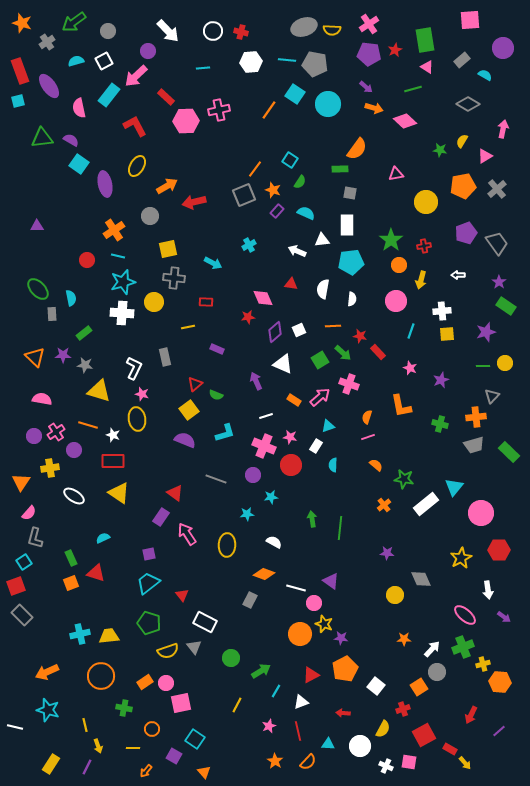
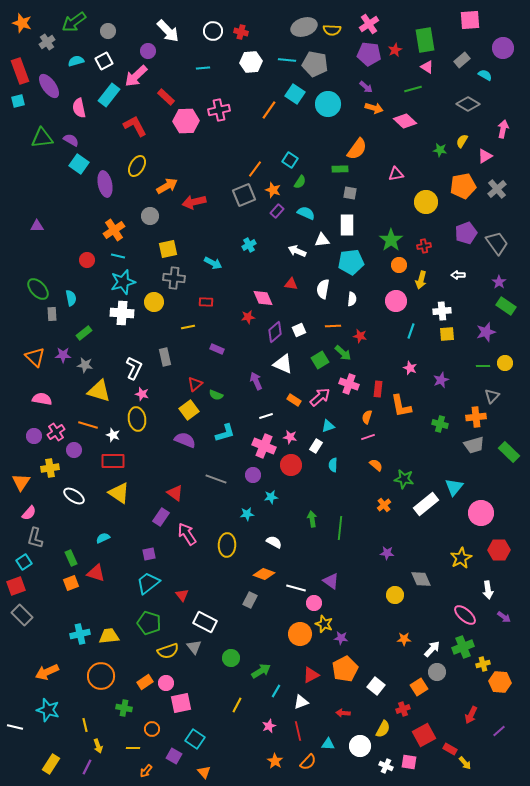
red rectangle at (378, 352): moved 37 px down; rotated 49 degrees clockwise
